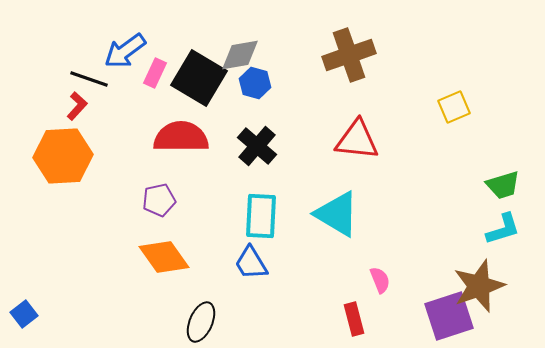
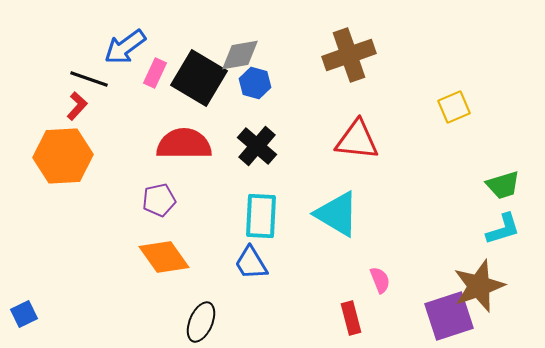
blue arrow: moved 4 px up
red semicircle: moved 3 px right, 7 px down
blue square: rotated 12 degrees clockwise
red rectangle: moved 3 px left, 1 px up
